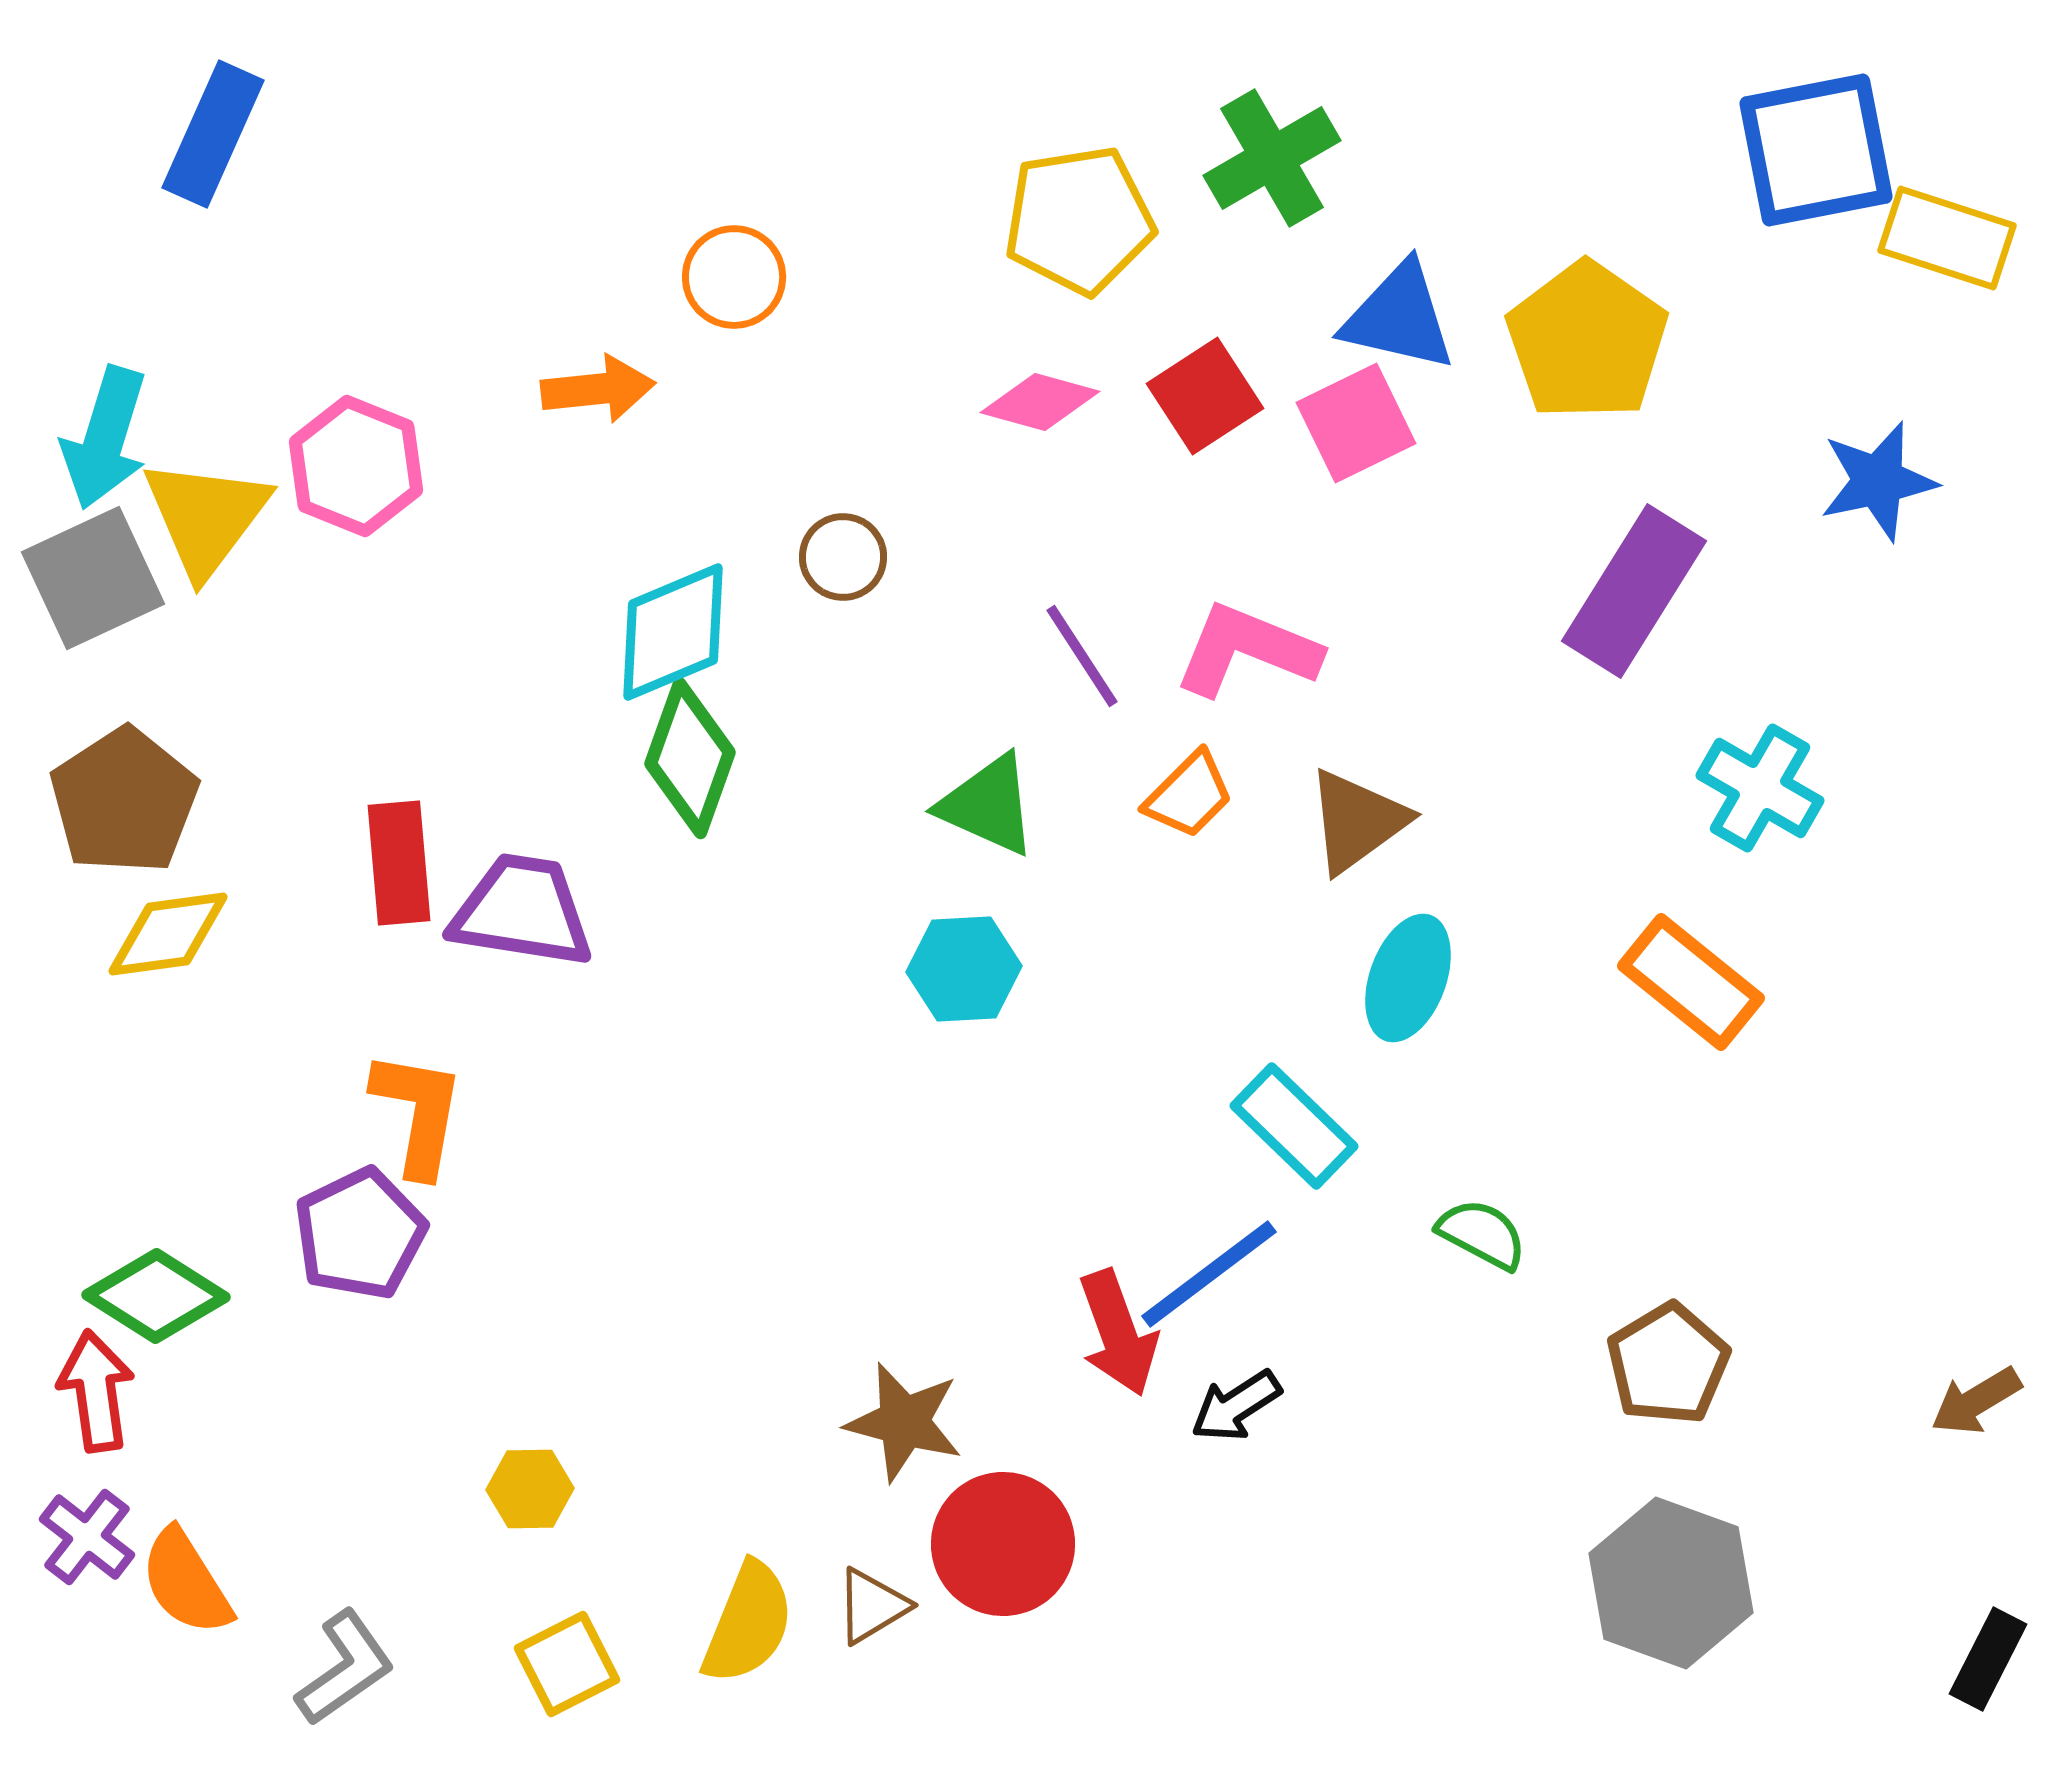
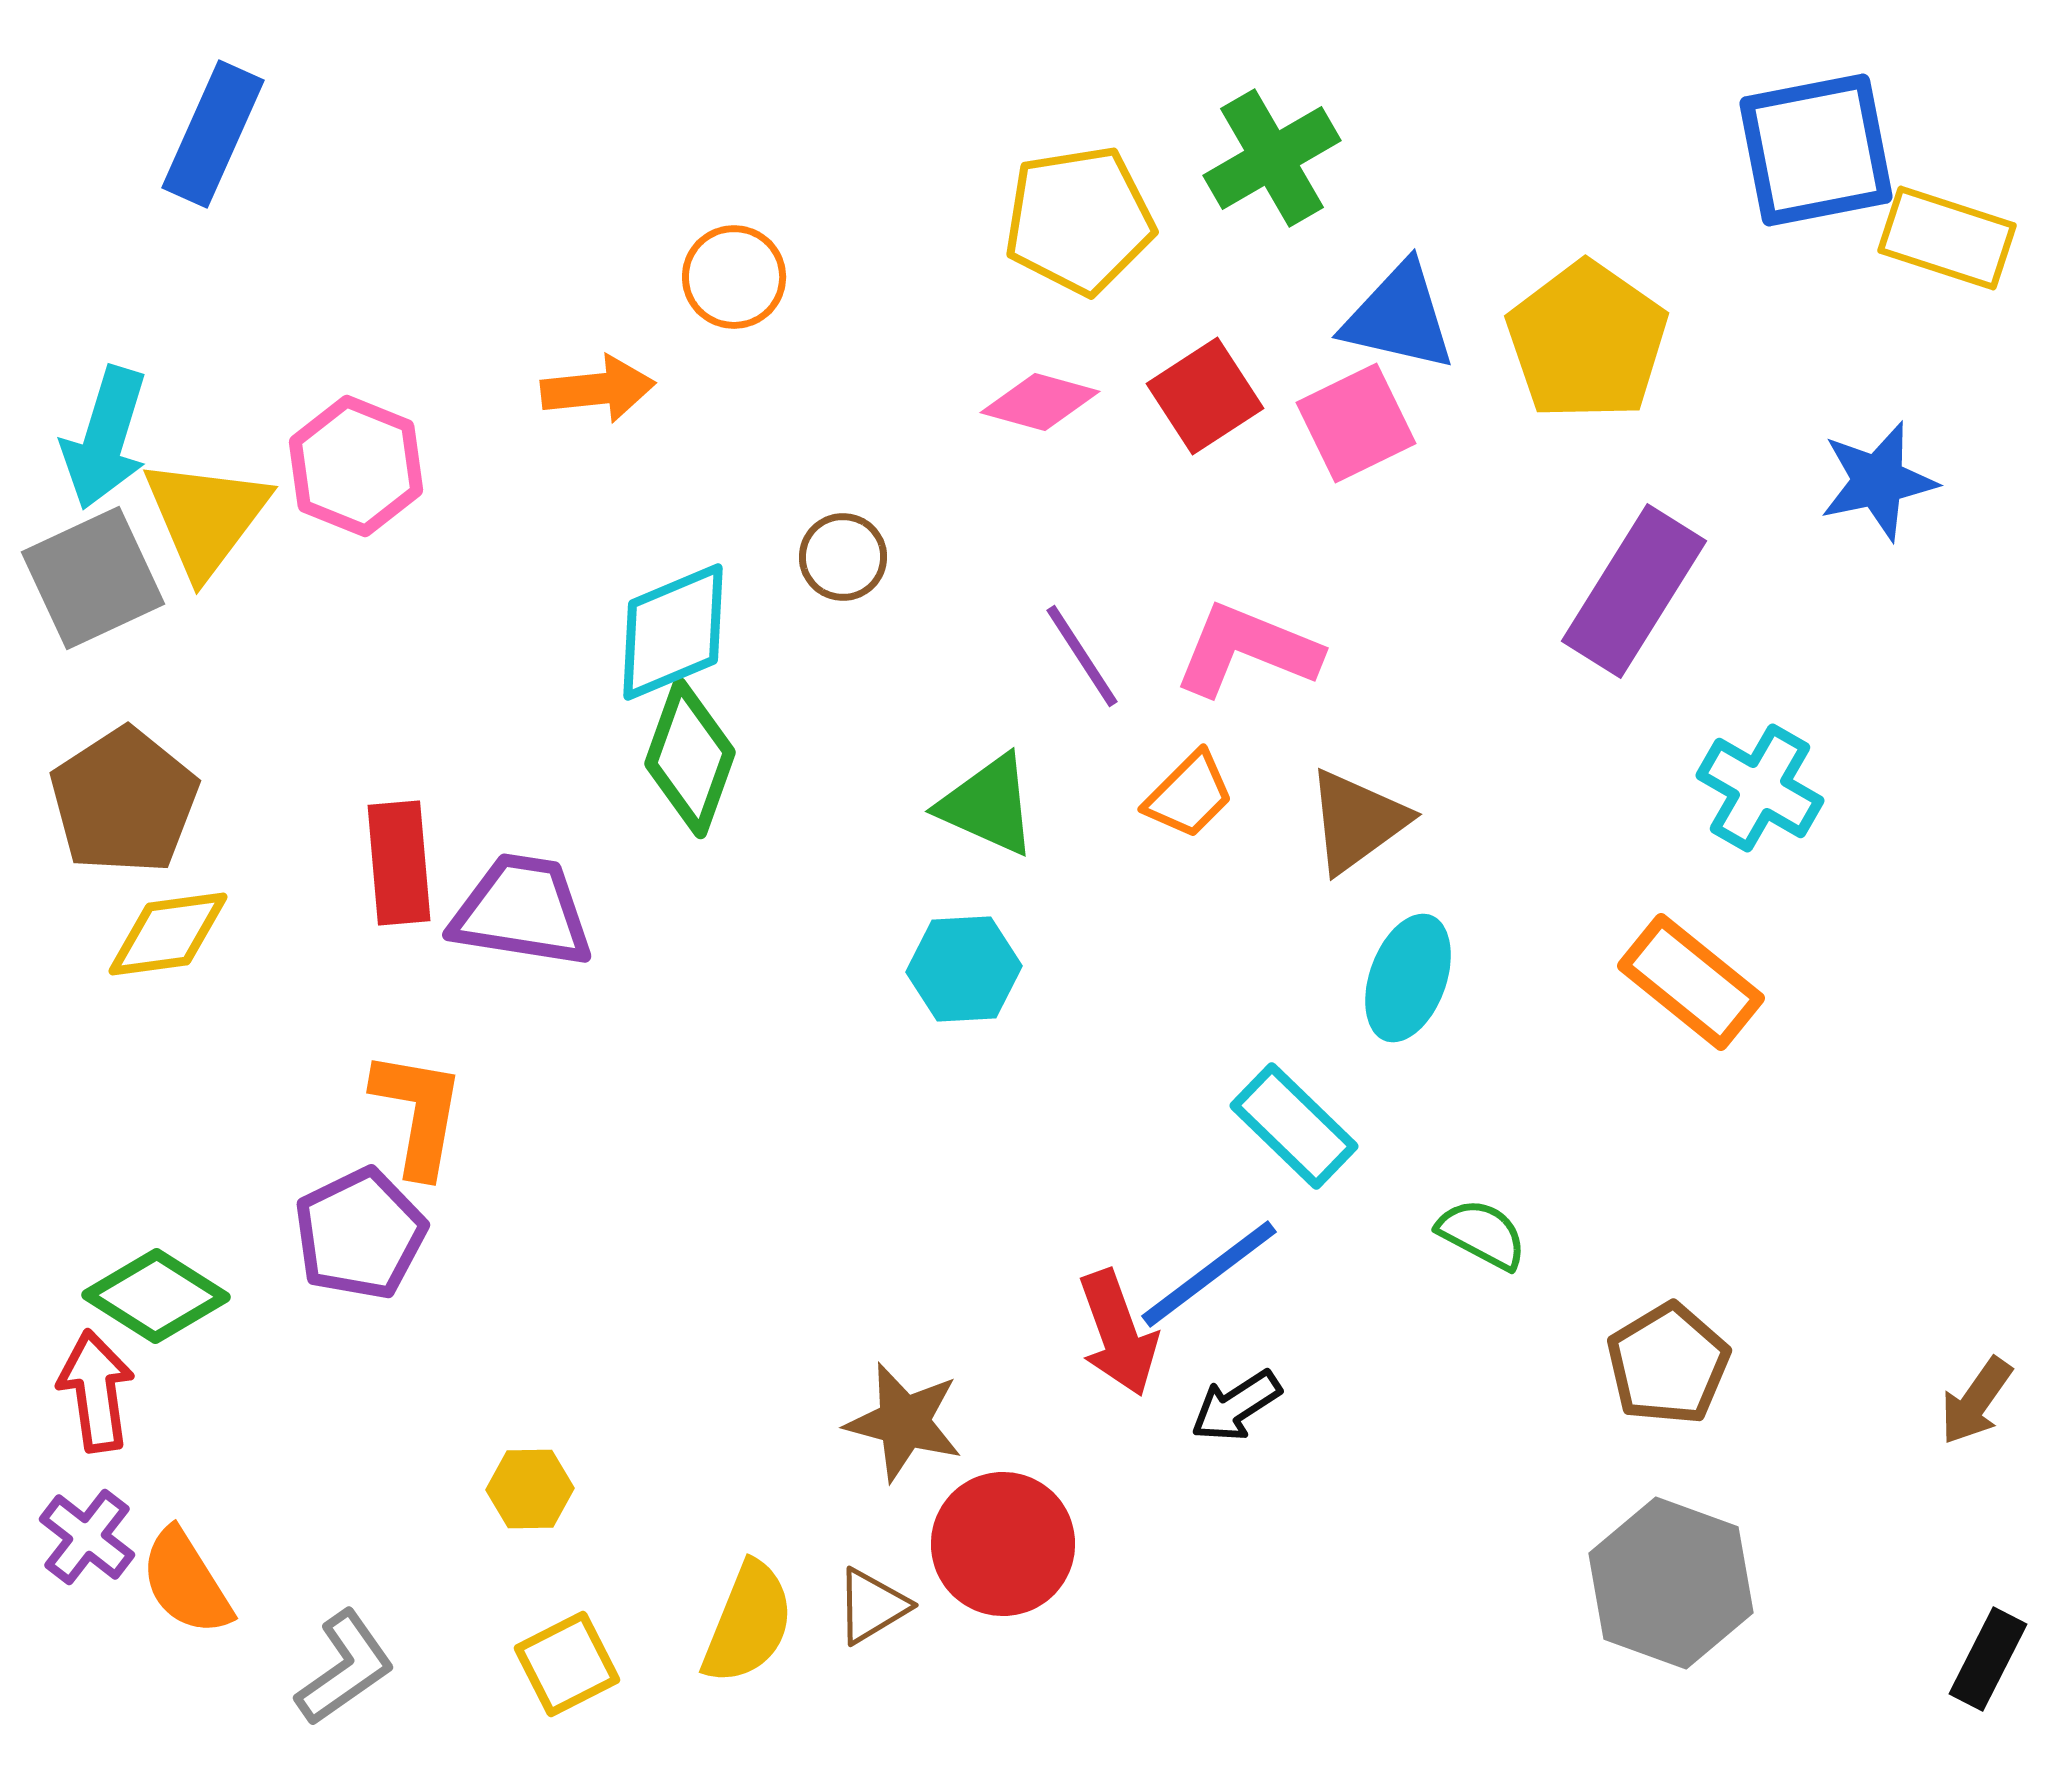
brown arrow at (1976, 1401): rotated 24 degrees counterclockwise
